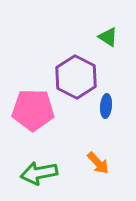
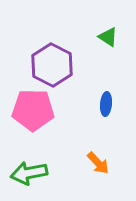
purple hexagon: moved 24 px left, 12 px up
blue ellipse: moved 2 px up
green arrow: moved 10 px left
